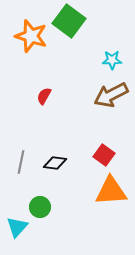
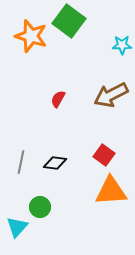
cyan star: moved 10 px right, 15 px up
red semicircle: moved 14 px right, 3 px down
